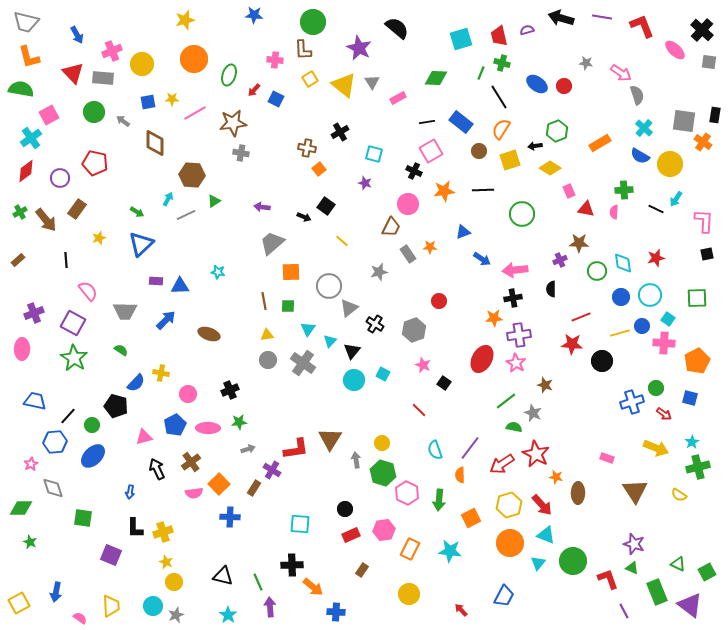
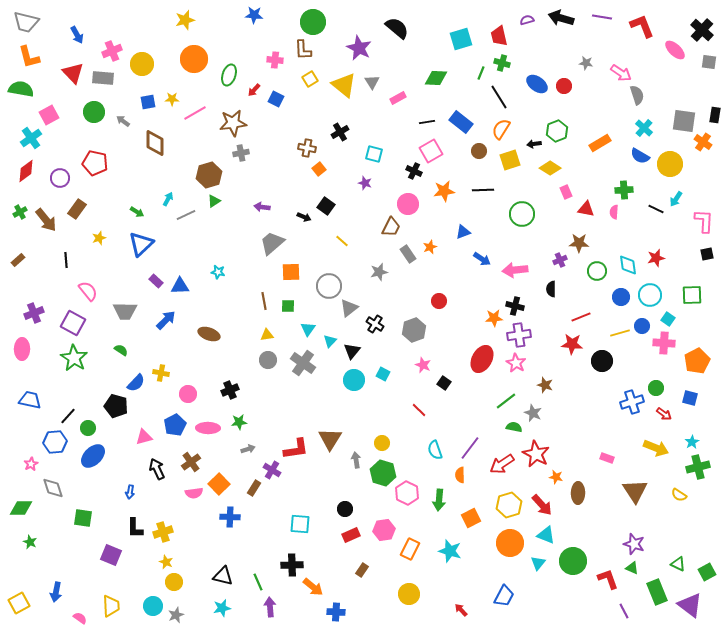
purple semicircle at (527, 30): moved 10 px up
black arrow at (535, 146): moved 1 px left, 2 px up
gray cross at (241, 153): rotated 21 degrees counterclockwise
brown hexagon at (192, 175): moved 17 px right; rotated 20 degrees counterclockwise
pink rectangle at (569, 191): moved 3 px left, 1 px down
orange star at (430, 247): rotated 24 degrees counterclockwise
cyan diamond at (623, 263): moved 5 px right, 2 px down
purple rectangle at (156, 281): rotated 40 degrees clockwise
black cross at (513, 298): moved 2 px right, 8 px down; rotated 24 degrees clockwise
green square at (697, 298): moved 5 px left, 3 px up
blue trapezoid at (35, 401): moved 5 px left, 1 px up
green circle at (92, 425): moved 4 px left, 3 px down
cyan star at (450, 551): rotated 10 degrees clockwise
cyan star at (228, 615): moved 6 px left, 7 px up; rotated 24 degrees clockwise
